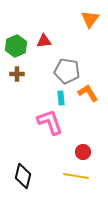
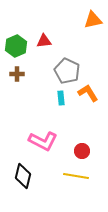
orange triangle: moved 3 px right, 1 px down; rotated 42 degrees clockwise
gray pentagon: rotated 15 degrees clockwise
pink L-shape: moved 7 px left, 19 px down; rotated 136 degrees clockwise
red circle: moved 1 px left, 1 px up
